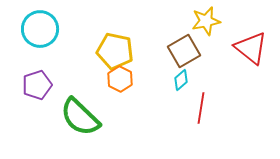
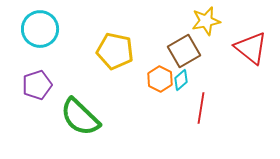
orange hexagon: moved 40 px right
